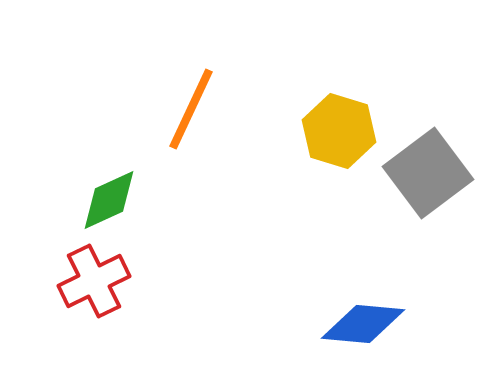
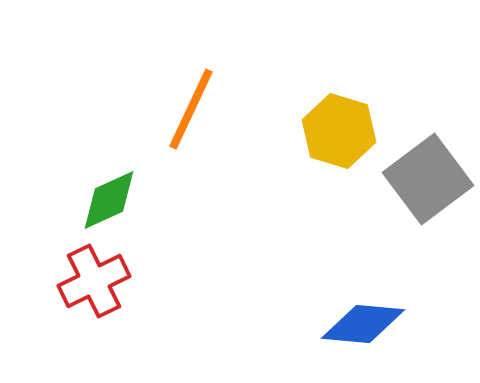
gray square: moved 6 px down
